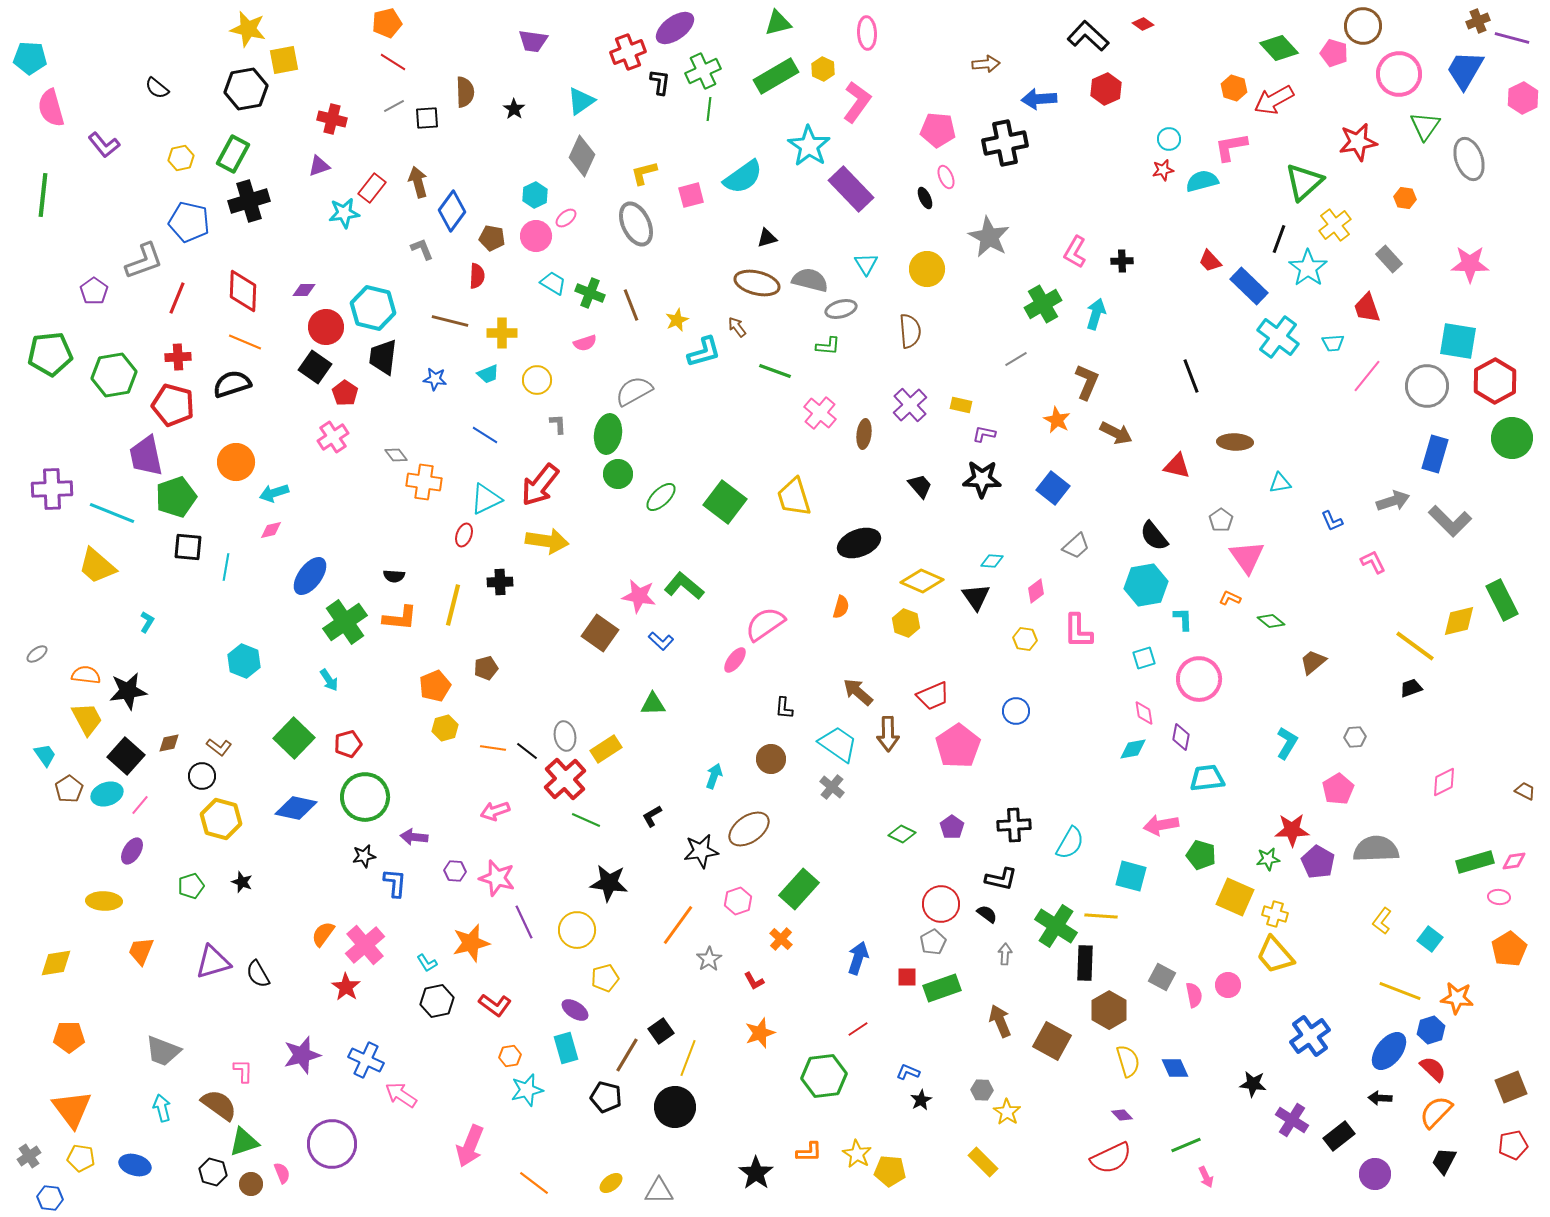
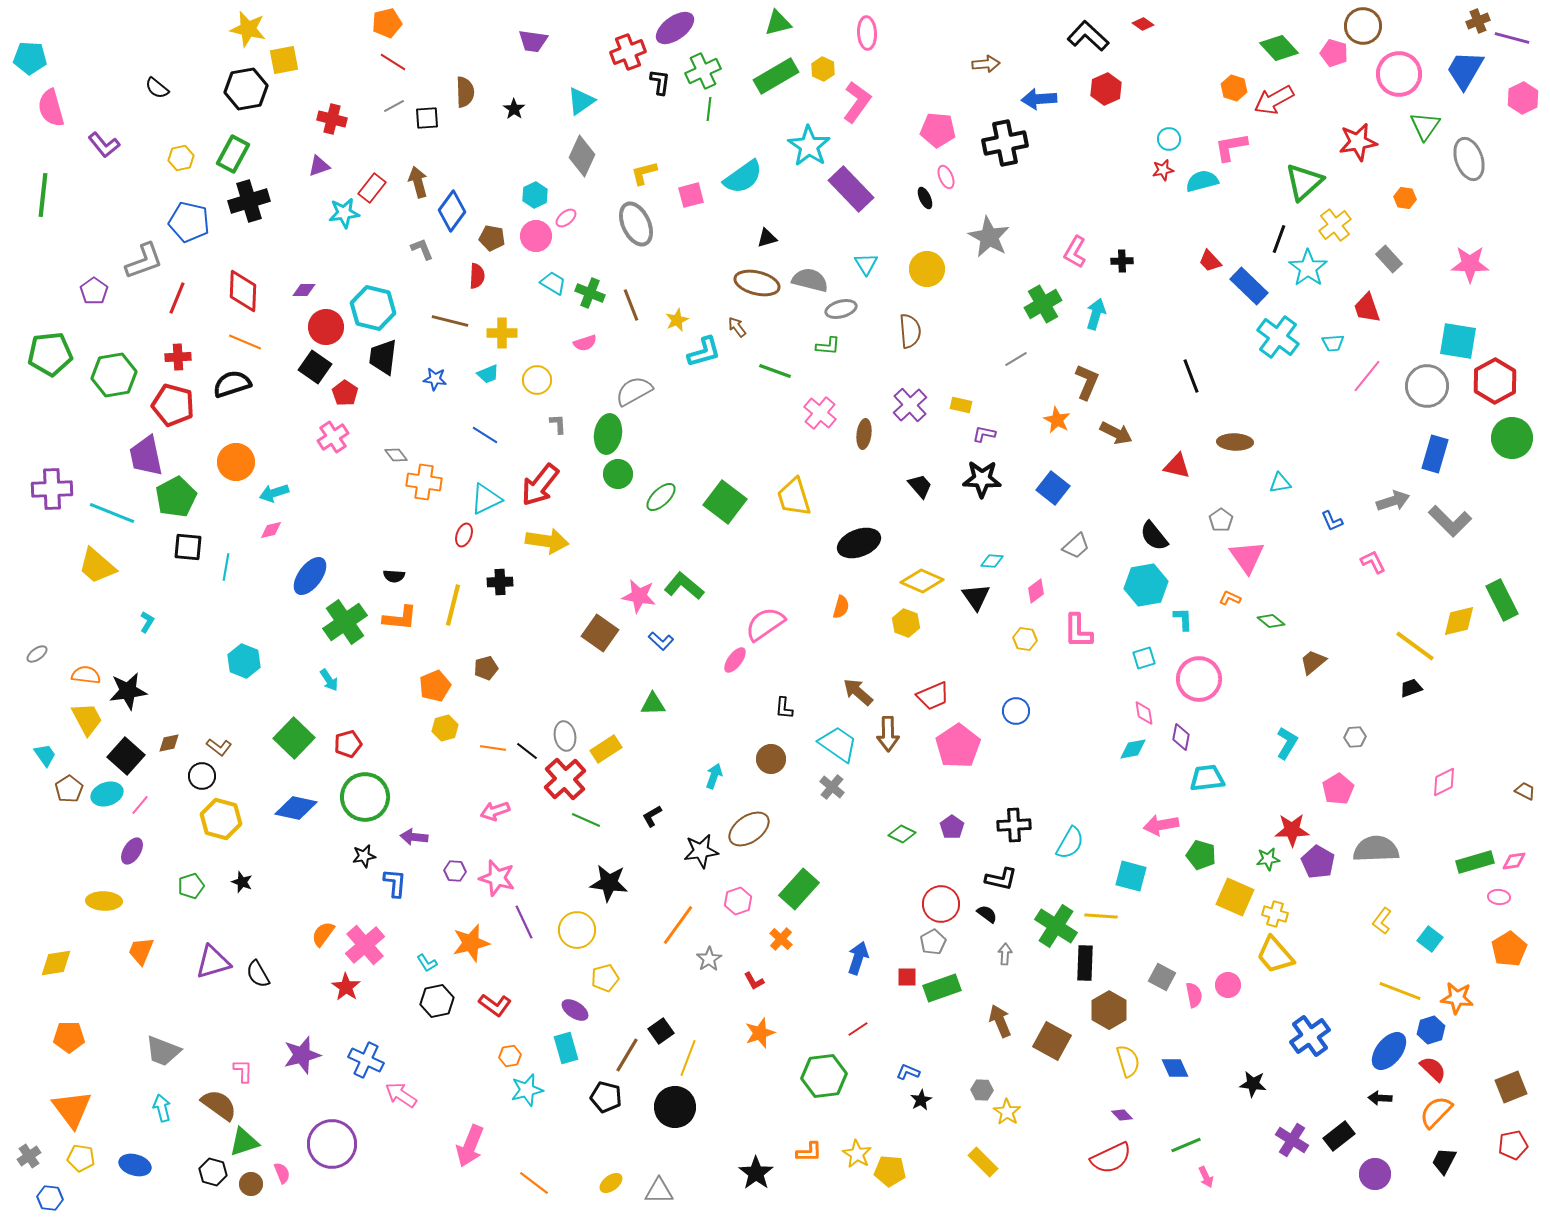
green pentagon at (176, 497): rotated 9 degrees counterclockwise
purple cross at (1292, 1120): moved 20 px down
